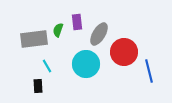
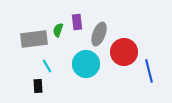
gray ellipse: rotated 10 degrees counterclockwise
